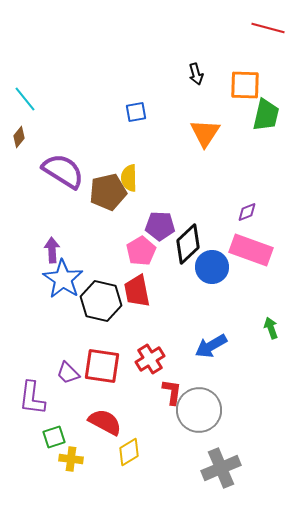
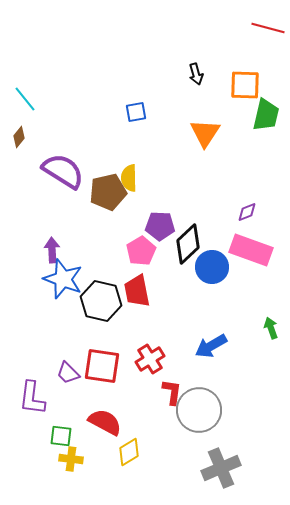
blue star: rotated 12 degrees counterclockwise
green square: moved 7 px right, 1 px up; rotated 25 degrees clockwise
